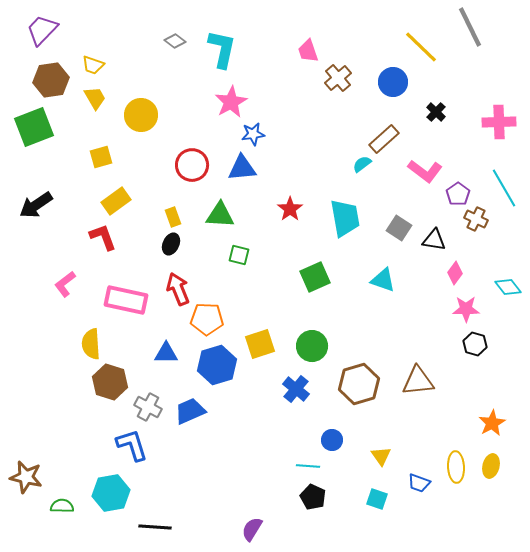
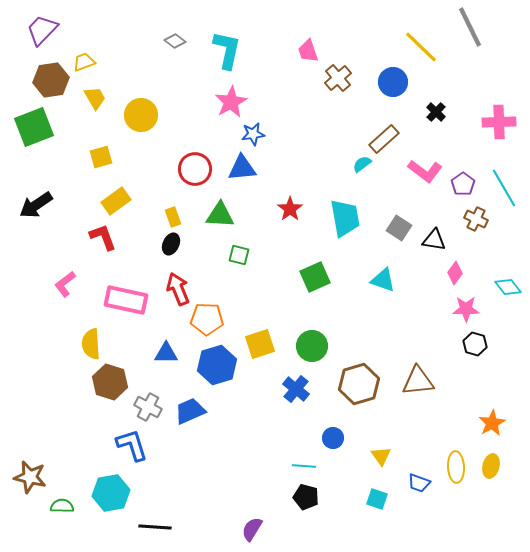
cyan L-shape at (222, 49): moved 5 px right, 1 px down
yellow trapezoid at (93, 65): moved 9 px left, 3 px up; rotated 140 degrees clockwise
red circle at (192, 165): moved 3 px right, 4 px down
purple pentagon at (458, 194): moved 5 px right, 10 px up
blue circle at (332, 440): moved 1 px right, 2 px up
cyan line at (308, 466): moved 4 px left
brown star at (26, 477): moved 4 px right
black pentagon at (313, 497): moved 7 px left; rotated 10 degrees counterclockwise
